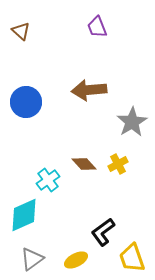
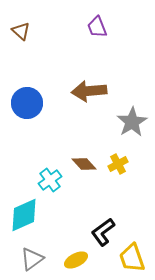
brown arrow: moved 1 px down
blue circle: moved 1 px right, 1 px down
cyan cross: moved 2 px right
